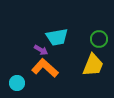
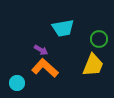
cyan trapezoid: moved 6 px right, 9 px up
